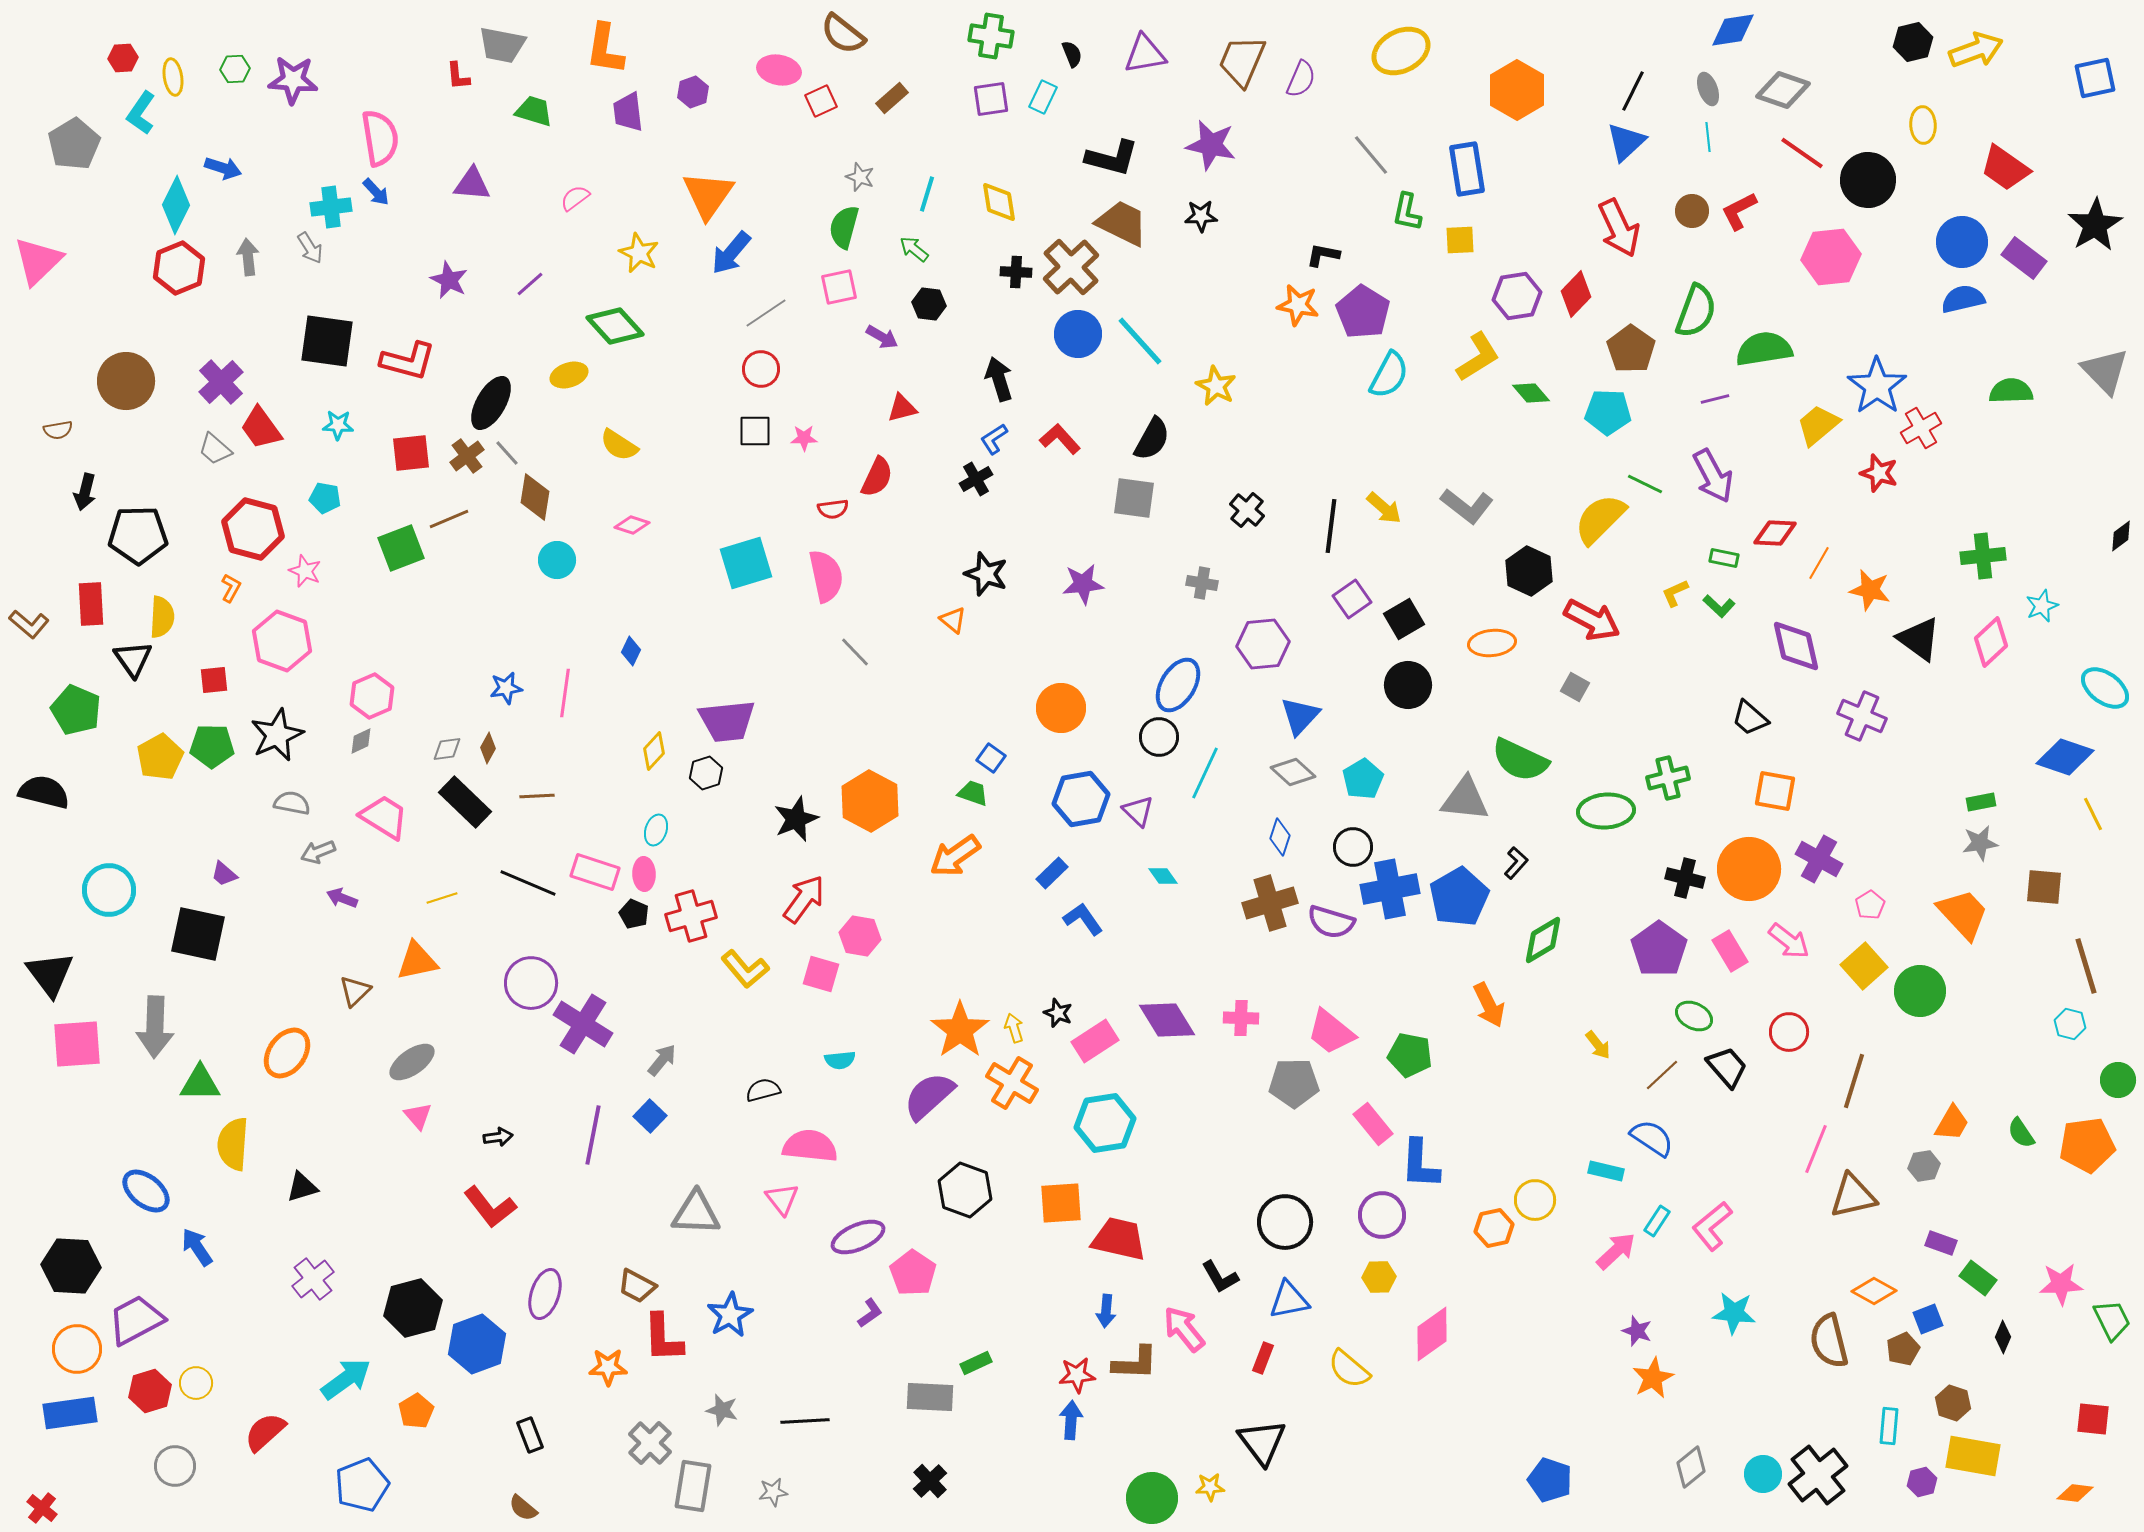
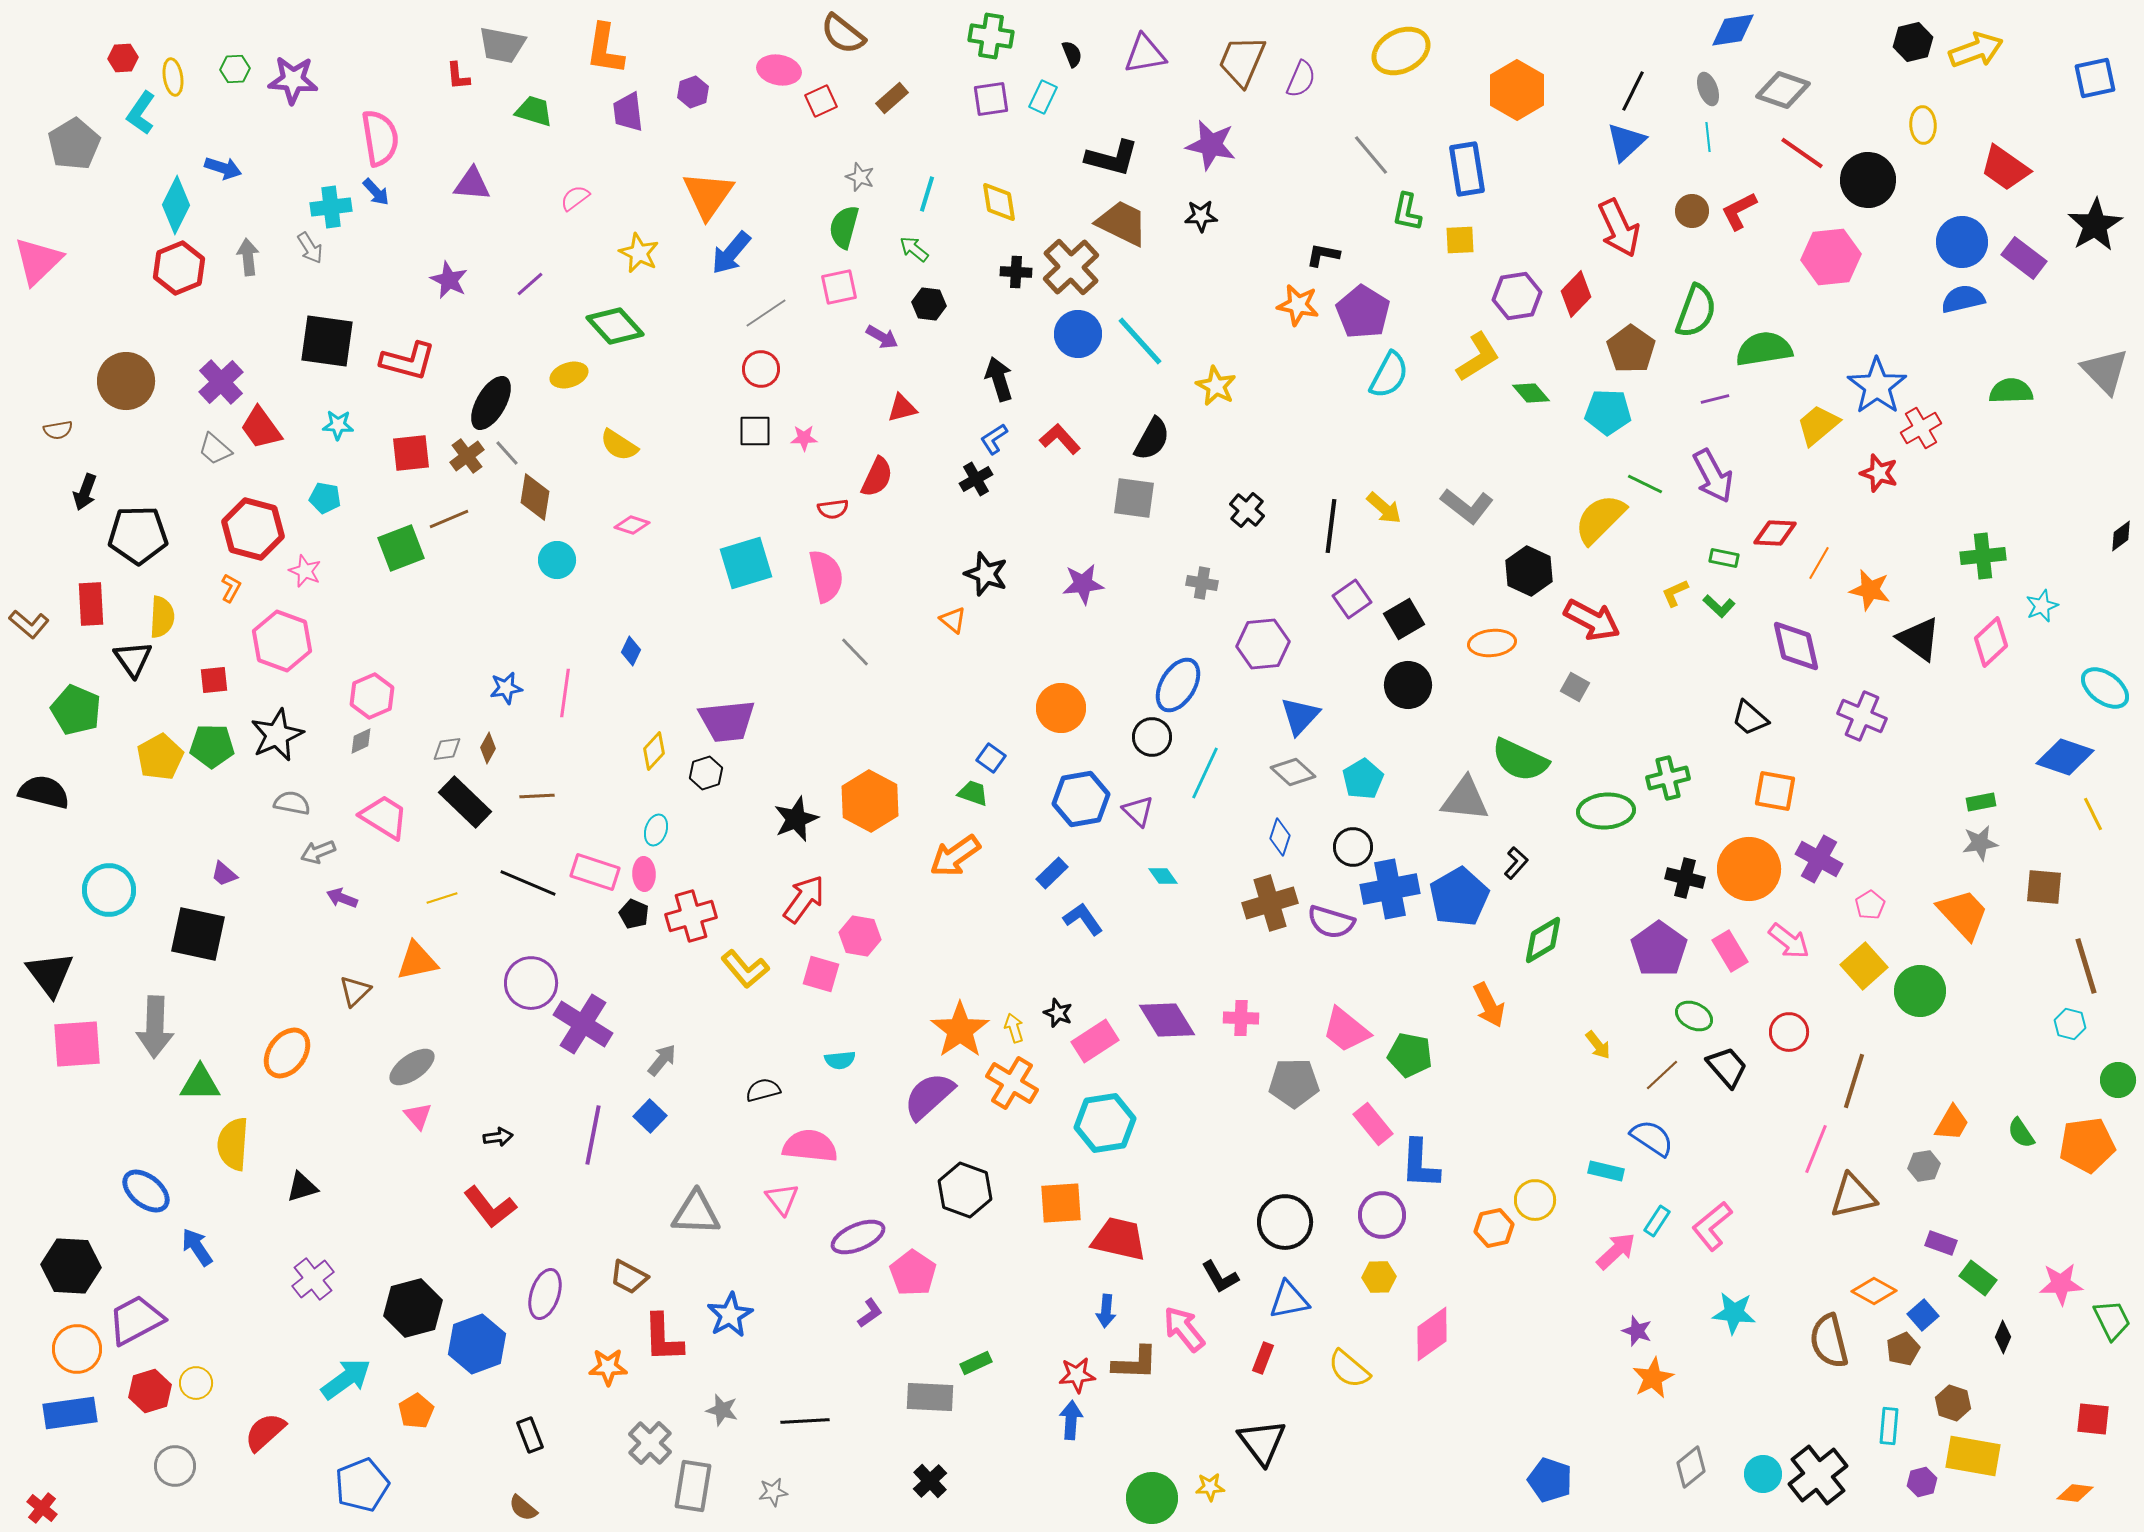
black arrow at (85, 492): rotated 6 degrees clockwise
black circle at (1159, 737): moved 7 px left
pink trapezoid at (1331, 1032): moved 15 px right, 2 px up
gray ellipse at (412, 1062): moved 5 px down
brown trapezoid at (637, 1286): moved 8 px left, 9 px up
blue square at (1928, 1319): moved 5 px left, 4 px up; rotated 20 degrees counterclockwise
